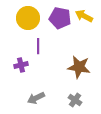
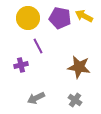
purple line: rotated 28 degrees counterclockwise
